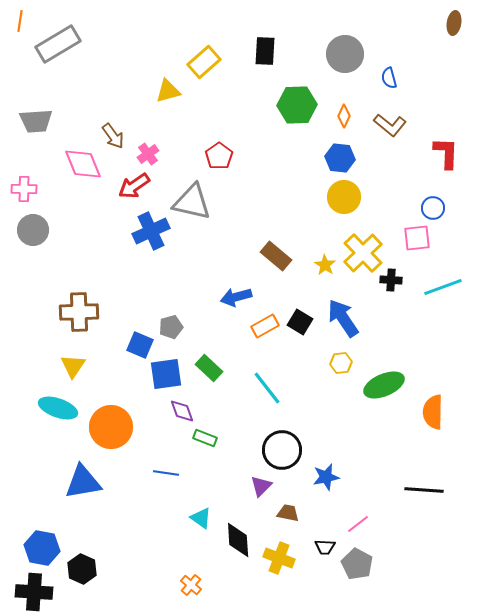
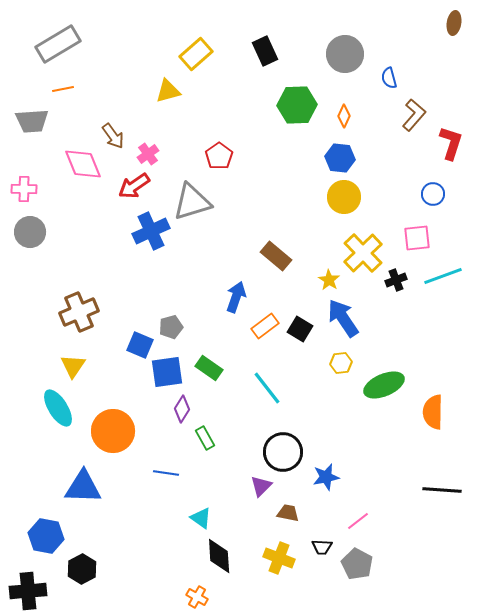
orange line at (20, 21): moved 43 px right, 68 px down; rotated 70 degrees clockwise
black rectangle at (265, 51): rotated 28 degrees counterclockwise
yellow rectangle at (204, 62): moved 8 px left, 8 px up
gray trapezoid at (36, 121): moved 4 px left
brown L-shape at (390, 125): moved 24 px right, 10 px up; rotated 88 degrees counterclockwise
red L-shape at (446, 153): moved 5 px right, 10 px up; rotated 16 degrees clockwise
gray triangle at (192, 202): rotated 30 degrees counterclockwise
blue circle at (433, 208): moved 14 px up
gray circle at (33, 230): moved 3 px left, 2 px down
yellow star at (325, 265): moved 4 px right, 15 px down
black cross at (391, 280): moved 5 px right; rotated 25 degrees counterclockwise
cyan line at (443, 287): moved 11 px up
blue arrow at (236, 297): rotated 124 degrees clockwise
brown cross at (79, 312): rotated 21 degrees counterclockwise
black square at (300, 322): moved 7 px down
orange rectangle at (265, 326): rotated 8 degrees counterclockwise
green rectangle at (209, 368): rotated 8 degrees counterclockwise
blue square at (166, 374): moved 1 px right, 2 px up
cyan ellipse at (58, 408): rotated 39 degrees clockwise
purple diamond at (182, 411): moved 2 px up; rotated 52 degrees clockwise
orange circle at (111, 427): moved 2 px right, 4 px down
green rectangle at (205, 438): rotated 40 degrees clockwise
black circle at (282, 450): moved 1 px right, 2 px down
blue triangle at (83, 482): moved 5 px down; rotated 12 degrees clockwise
black line at (424, 490): moved 18 px right
pink line at (358, 524): moved 3 px up
black diamond at (238, 540): moved 19 px left, 16 px down
black trapezoid at (325, 547): moved 3 px left
blue hexagon at (42, 548): moved 4 px right, 12 px up
black hexagon at (82, 569): rotated 8 degrees clockwise
orange cross at (191, 585): moved 6 px right, 12 px down; rotated 10 degrees counterclockwise
black cross at (34, 592): moved 6 px left, 1 px up; rotated 9 degrees counterclockwise
